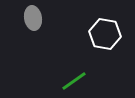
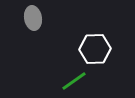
white hexagon: moved 10 px left, 15 px down; rotated 12 degrees counterclockwise
